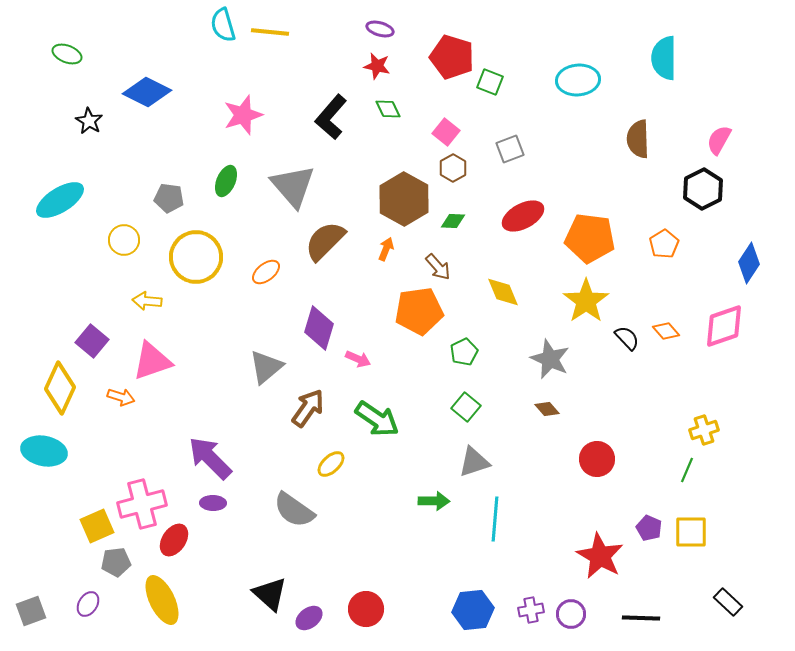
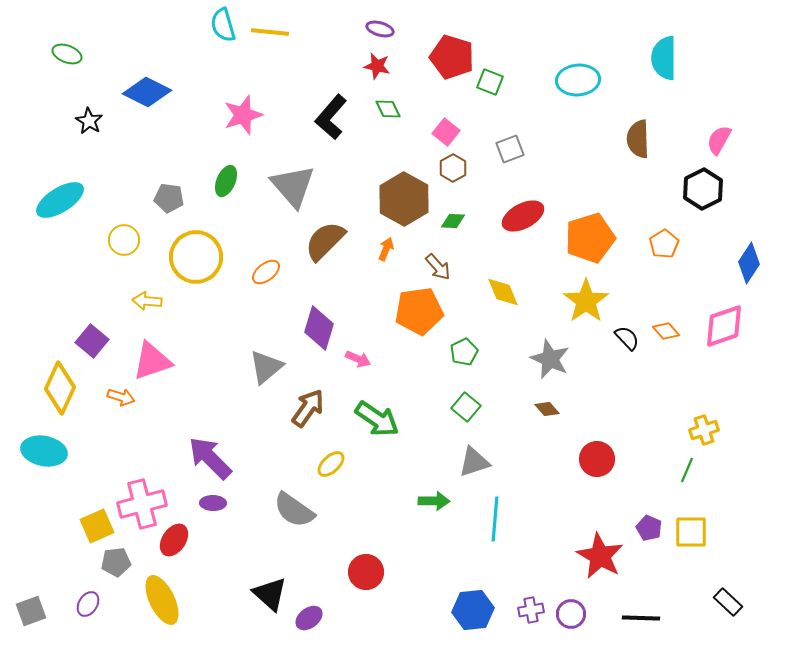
orange pentagon at (590, 238): rotated 24 degrees counterclockwise
red circle at (366, 609): moved 37 px up
